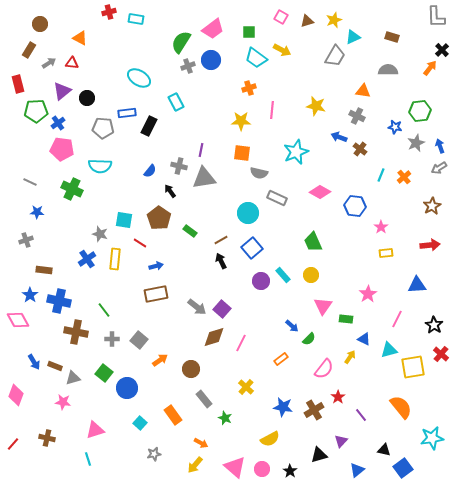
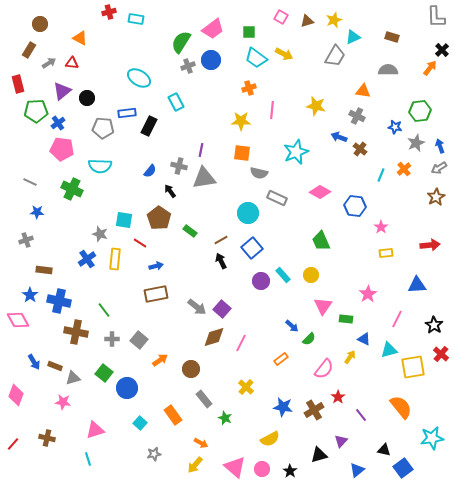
yellow arrow at (282, 50): moved 2 px right, 4 px down
orange cross at (404, 177): moved 8 px up
brown star at (432, 206): moved 4 px right, 9 px up
green trapezoid at (313, 242): moved 8 px right, 1 px up
